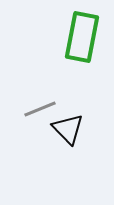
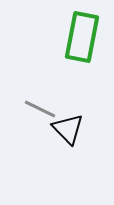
gray line: rotated 48 degrees clockwise
